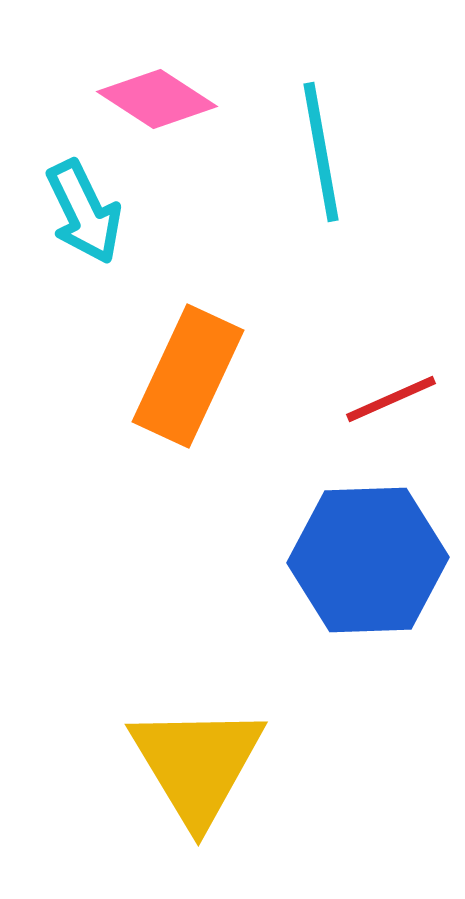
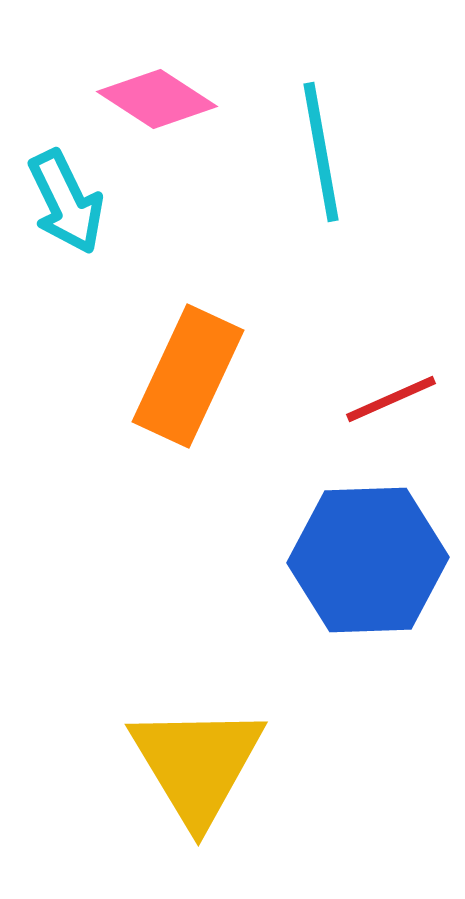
cyan arrow: moved 18 px left, 10 px up
